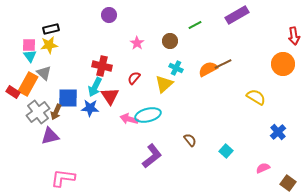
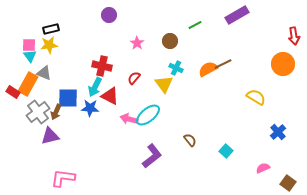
gray triangle: rotated 21 degrees counterclockwise
yellow triangle: rotated 24 degrees counterclockwise
red triangle: rotated 30 degrees counterclockwise
cyan ellipse: rotated 25 degrees counterclockwise
